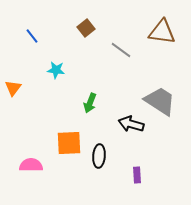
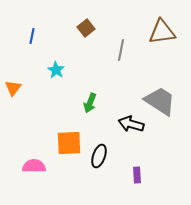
brown triangle: rotated 16 degrees counterclockwise
blue line: rotated 49 degrees clockwise
gray line: rotated 65 degrees clockwise
cyan star: rotated 24 degrees clockwise
black ellipse: rotated 15 degrees clockwise
pink semicircle: moved 3 px right, 1 px down
